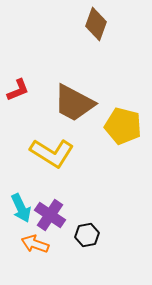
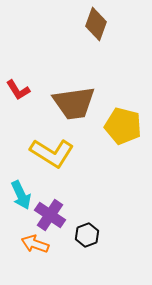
red L-shape: rotated 80 degrees clockwise
brown trapezoid: rotated 36 degrees counterclockwise
cyan arrow: moved 13 px up
black hexagon: rotated 10 degrees counterclockwise
